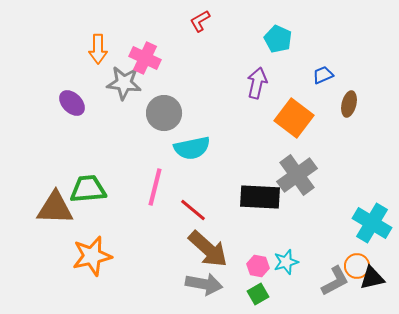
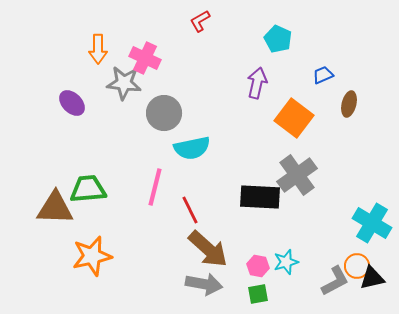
red line: moved 3 px left; rotated 24 degrees clockwise
green square: rotated 20 degrees clockwise
